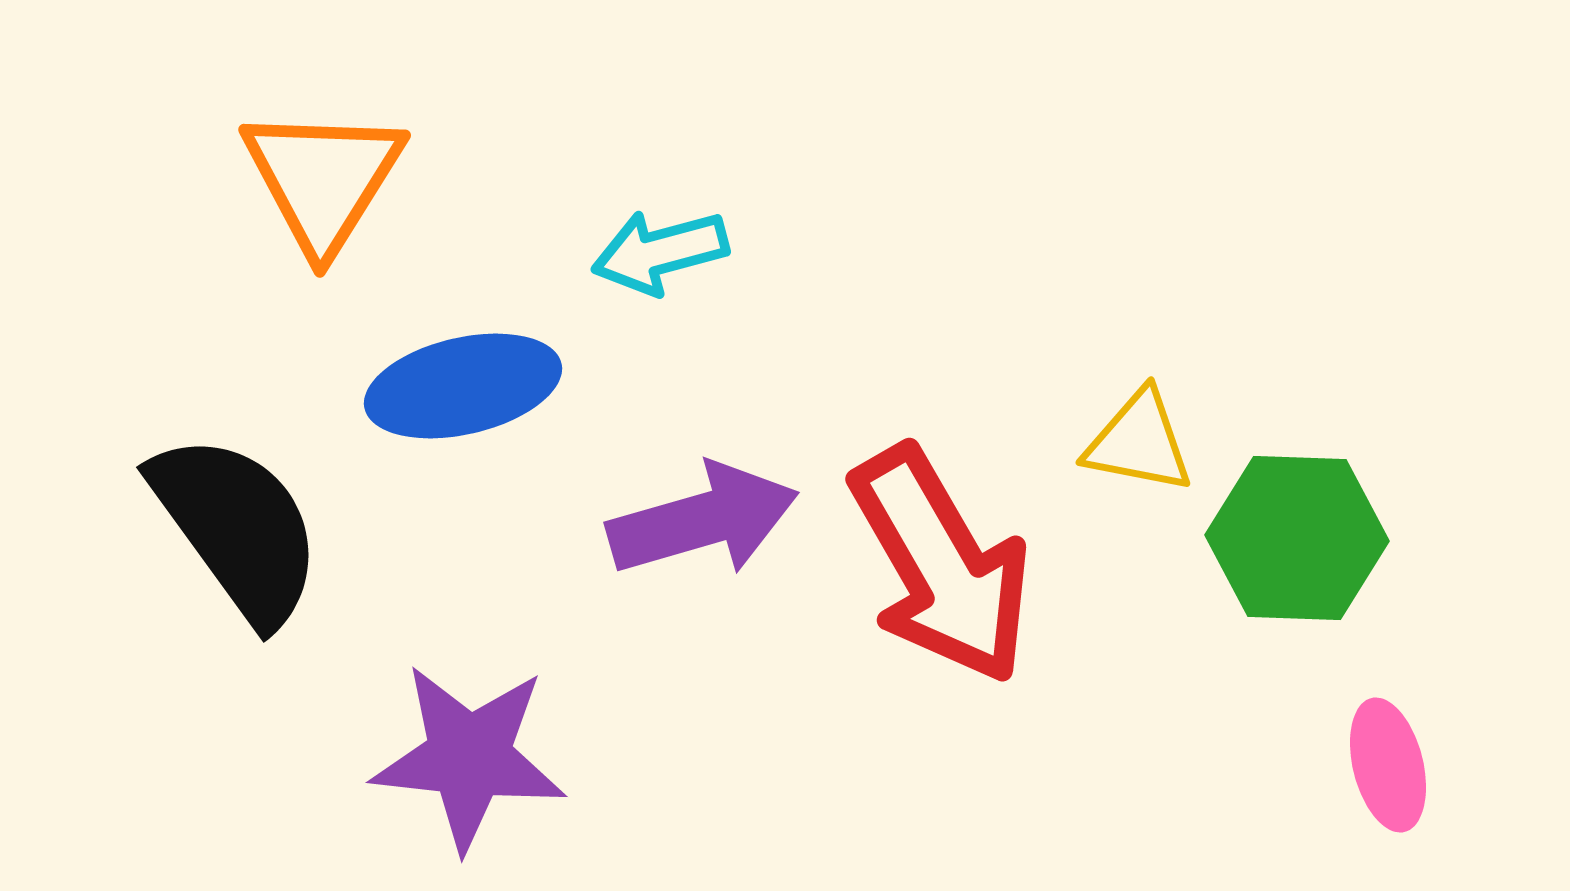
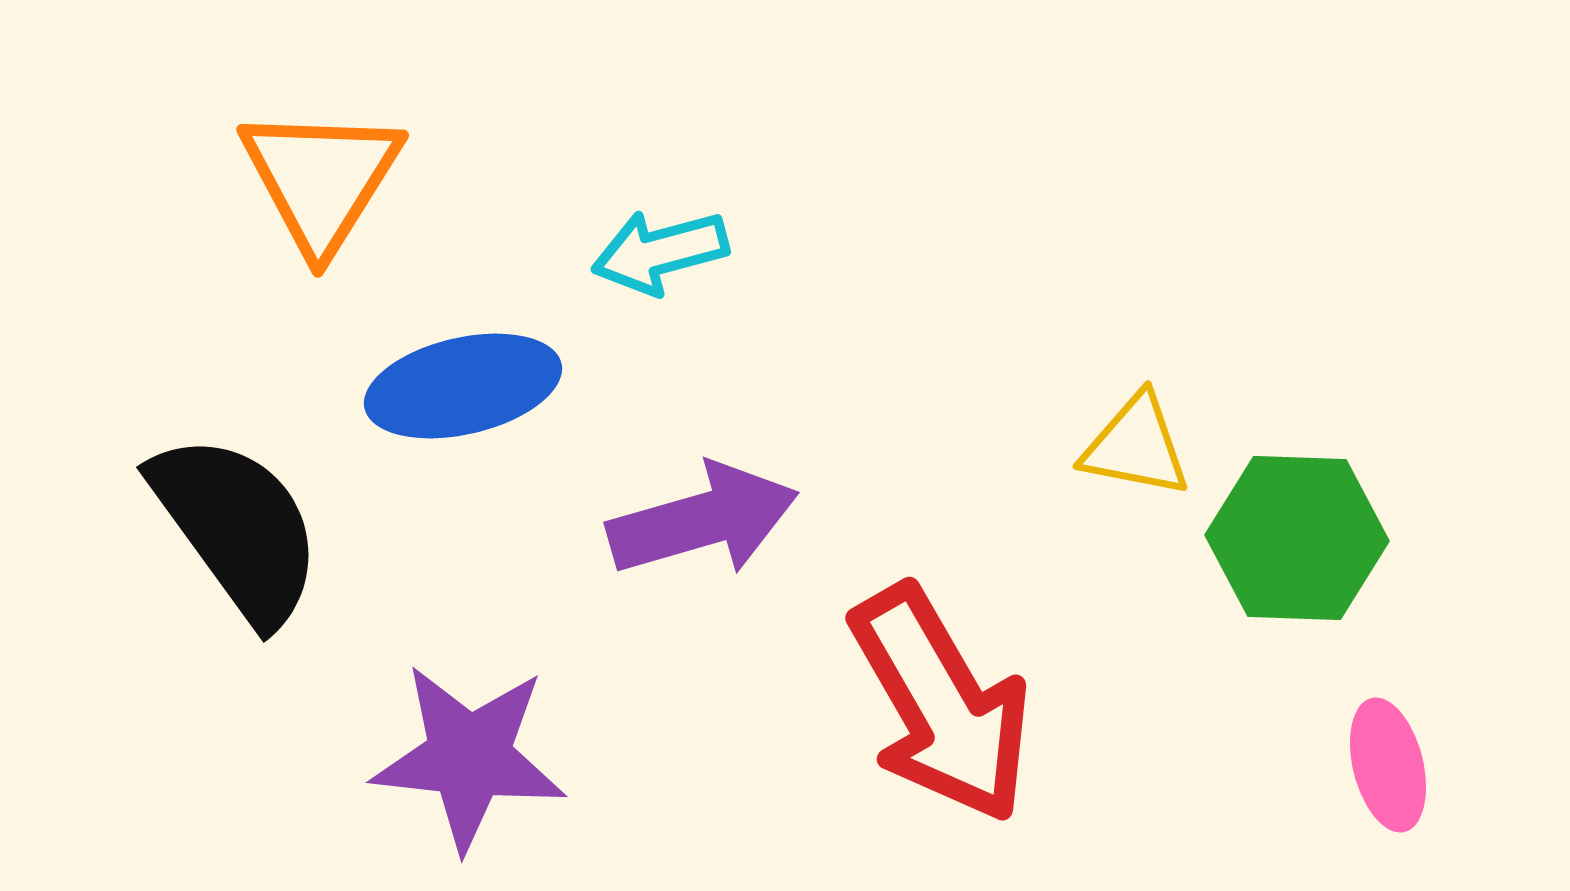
orange triangle: moved 2 px left
yellow triangle: moved 3 px left, 4 px down
red arrow: moved 139 px down
